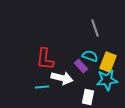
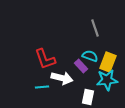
red L-shape: rotated 25 degrees counterclockwise
